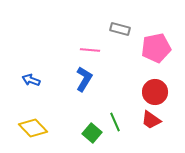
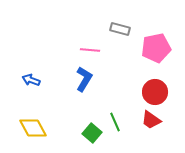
yellow diamond: rotated 16 degrees clockwise
